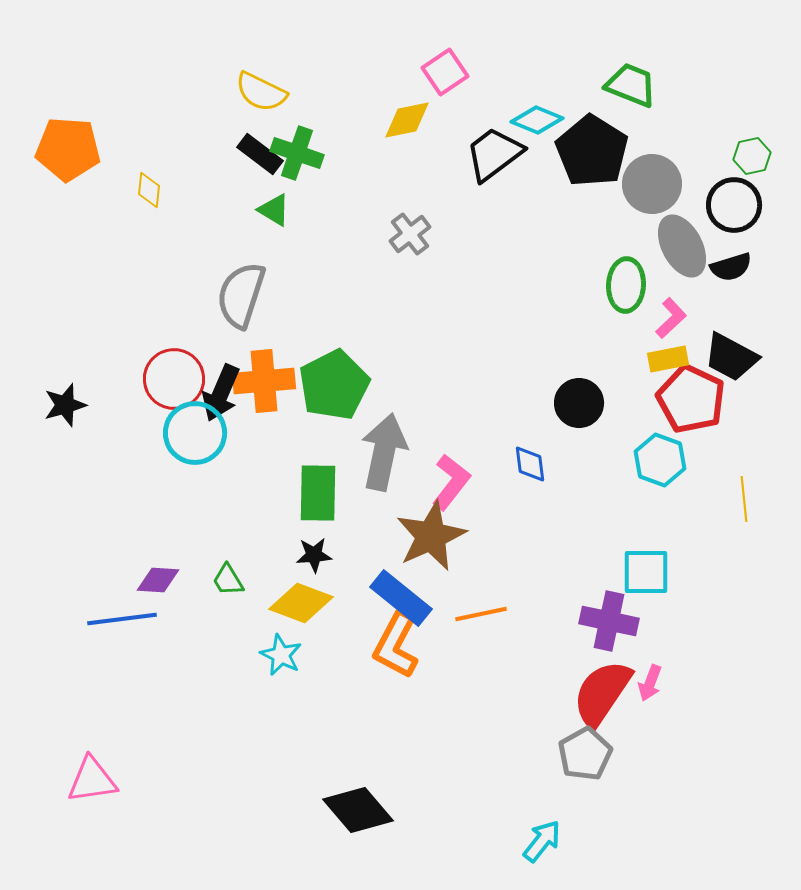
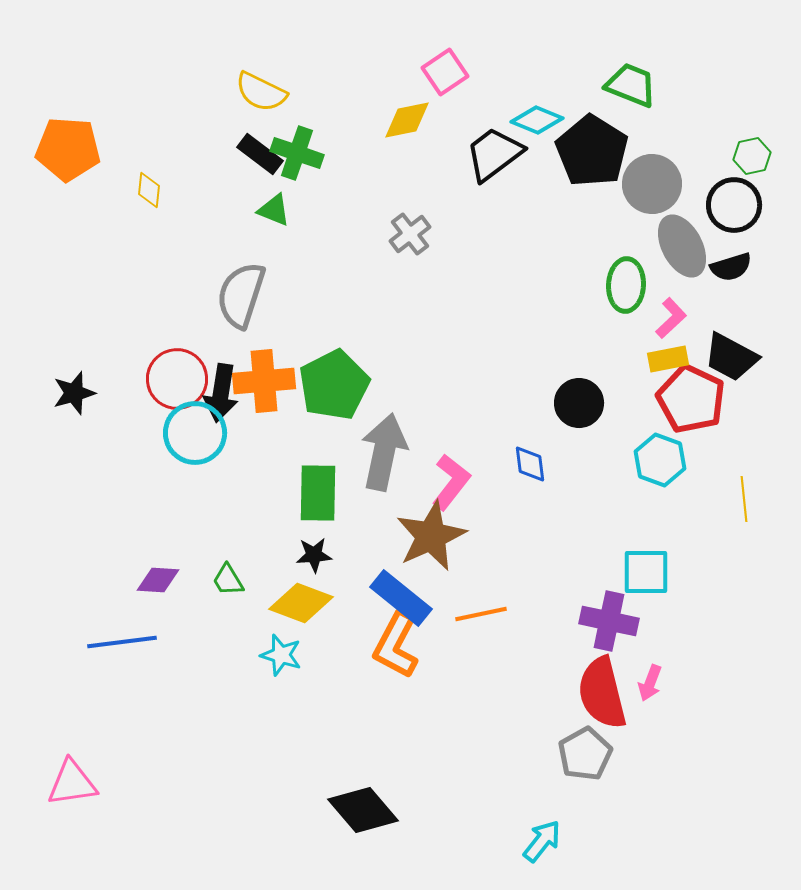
green triangle at (274, 210): rotated 9 degrees counterclockwise
red circle at (174, 379): moved 3 px right
black arrow at (221, 393): rotated 14 degrees counterclockwise
black star at (65, 405): moved 9 px right, 12 px up
blue line at (122, 619): moved 23 px down
cyan star at (281, 655): rotated 9 degrees counterclockwise
red semicircle at (602, 693): rotated 48 degrees counterclockwise
pink triangle at (92, 780): moved 20 px left, 3 px down
black diamond at (358, 810): moved 5 px right
